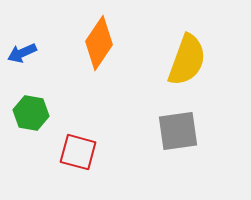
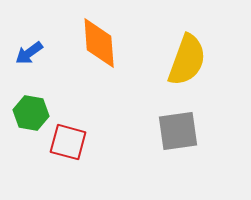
orange diamond: rotated 38 degrees counterclockwise
blue arrow: moved 7 px right; rotated 12 degrees counterclockwise
red square: moved 10 px left, 10 px up
